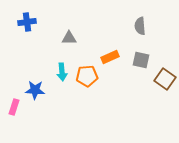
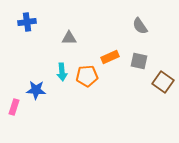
gray semicircle: rotated 30 degrees counterclockwise
gray square: moved 2 px left, 1 px down
brown square: moved 2 px left, 3 px down
blue star: moved 1 px right
